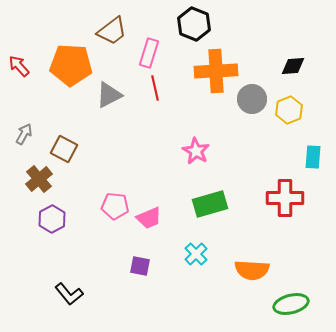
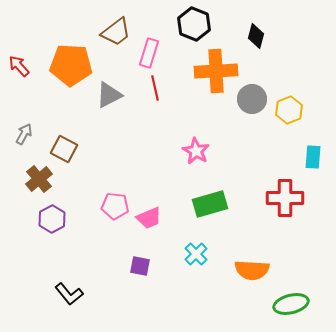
brown trapezoid: moved 4 px right, 1 px down
black diamond: moved 37 px left, 30 px up; rotated 70 degrees counterclockwise
